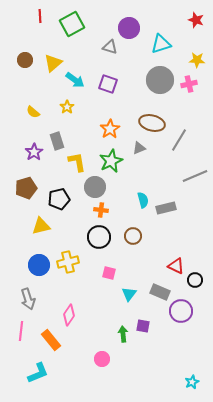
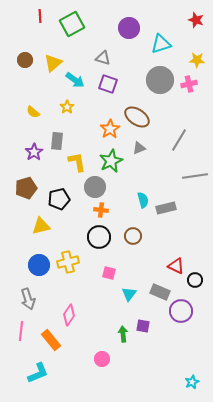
gray triangle at (110, 47): moved 7 px left, 11 px down
brown ellipse at (152, 123): moved 15 px left, 6 px up; rotated 20 degrees clockwise
gray rectangle at (57, 141): rotated 24 degrees clockwise
gray line at (195, 176): rotated 15 degrees clockwise
